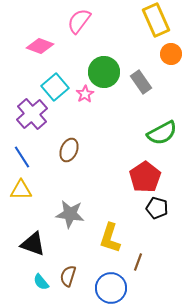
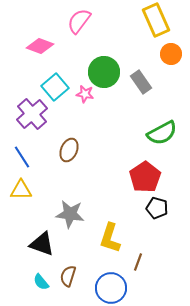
pink star: rotated 30 degrees counterclockwise
black triangle: moved 9 px right
